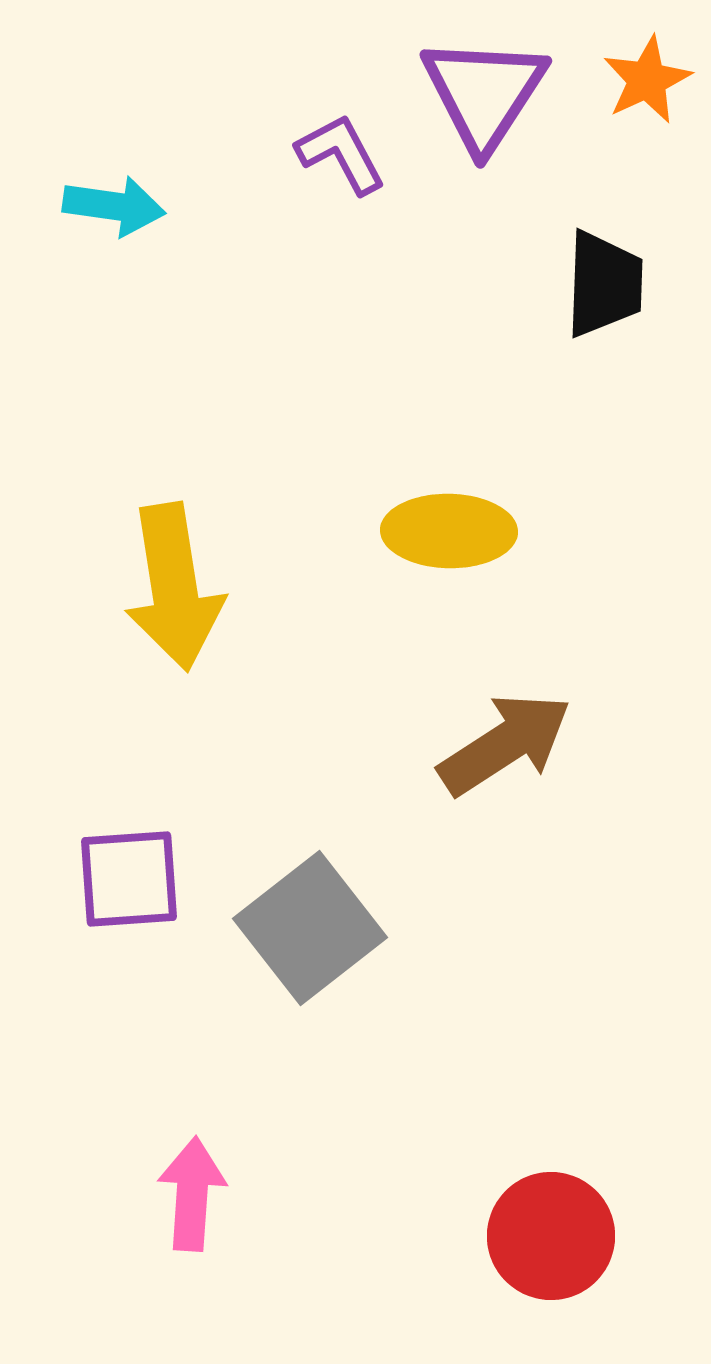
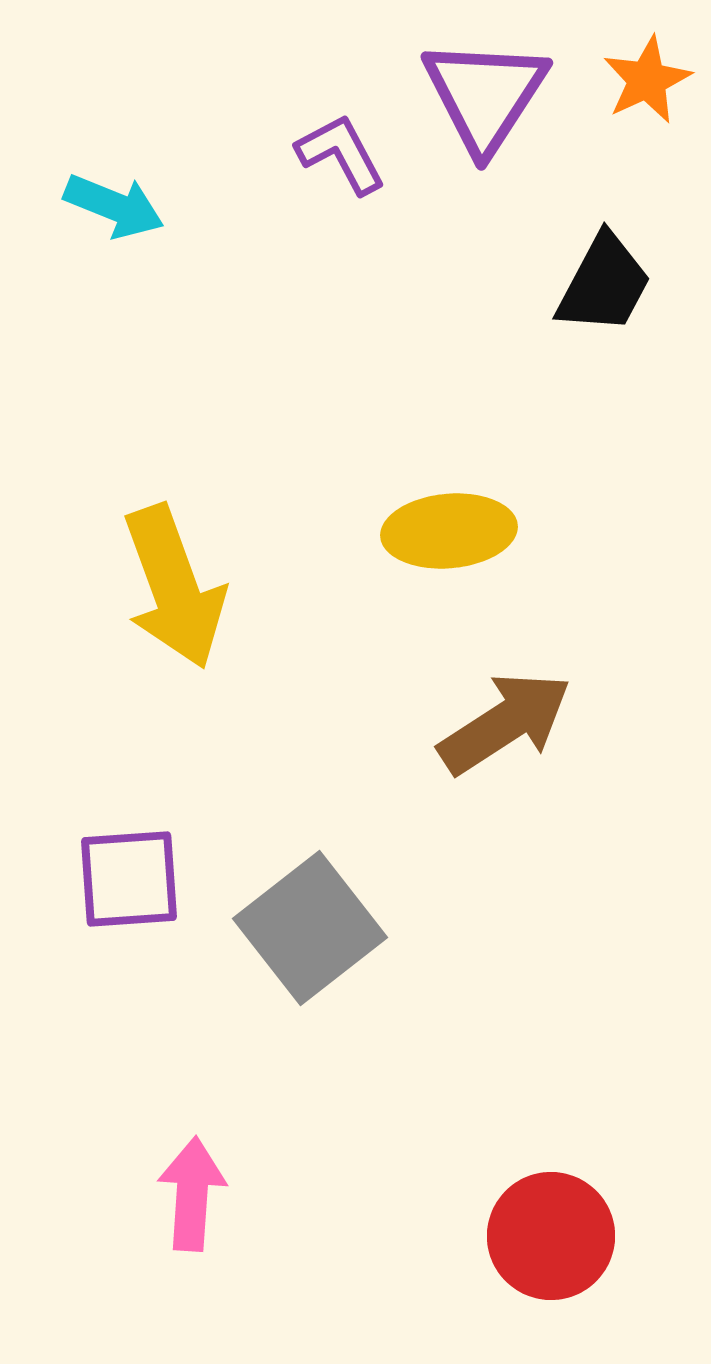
purple triangle: moved 1 px right, 2 px down
cyan arrow: rotated 14 degrees clockwise
black trapezoid: rotated 26 degrees clockwise
yellow ellipse: rotated 6 degrees counterclockwise
yellow arrow: rotated 11 degrees counterclockwise
brown arrow: moved 21 px up
